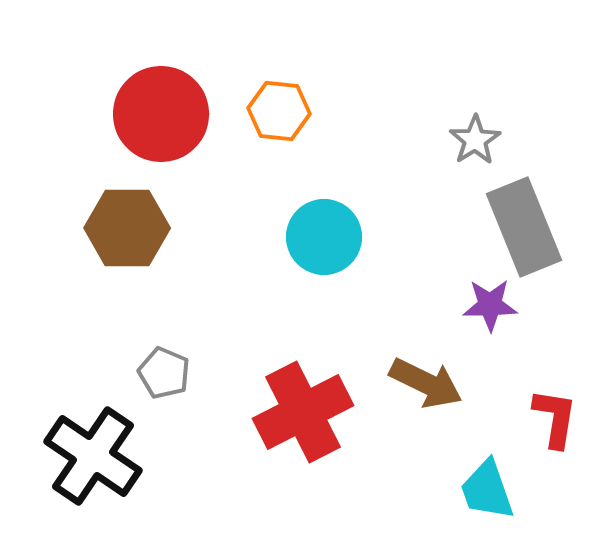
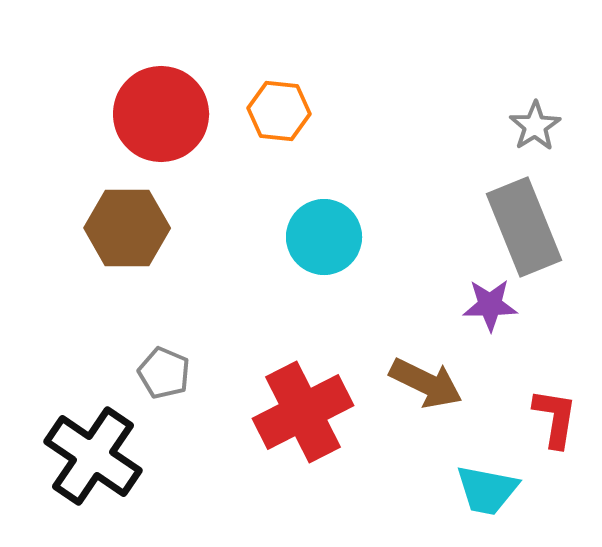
gray star: moved 60 px right, 14 px up
cyan trapezoid: rotated 60 degrees counterclockwise
